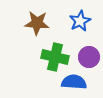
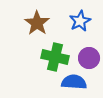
brown star: rotated 30 degrees clockwise
purple circle: moved 1 px down
